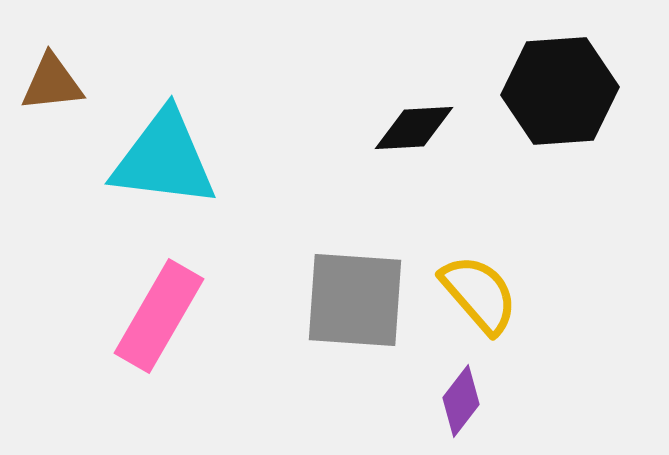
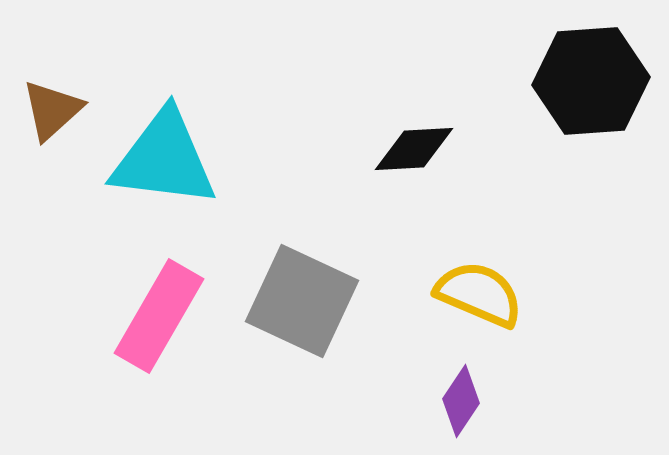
brown triangle: moved 27 px down; rotated 36 degrees counterclockwise
black hexagon: moved 31 px right, 10 px up
black diamond: moved 21 px down
yellow semicircle: rotated 26 degrees counterclockwise
gray square: moved 53 px left, 1 px down; rotated 21 degrees clockwise
purple diamond: rotated 4 degrees counterclockwise
